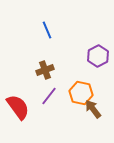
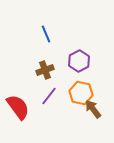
blue line: moved 1 px left, 4 px down
purple hexagon: moved 19 px left, 5 px down
